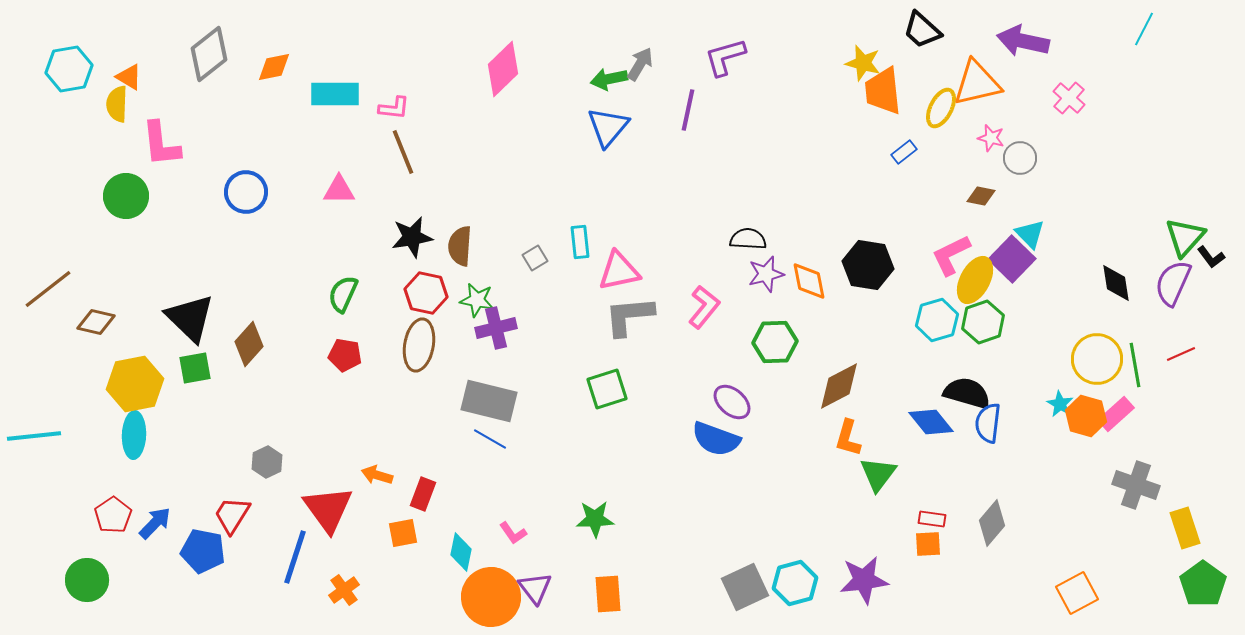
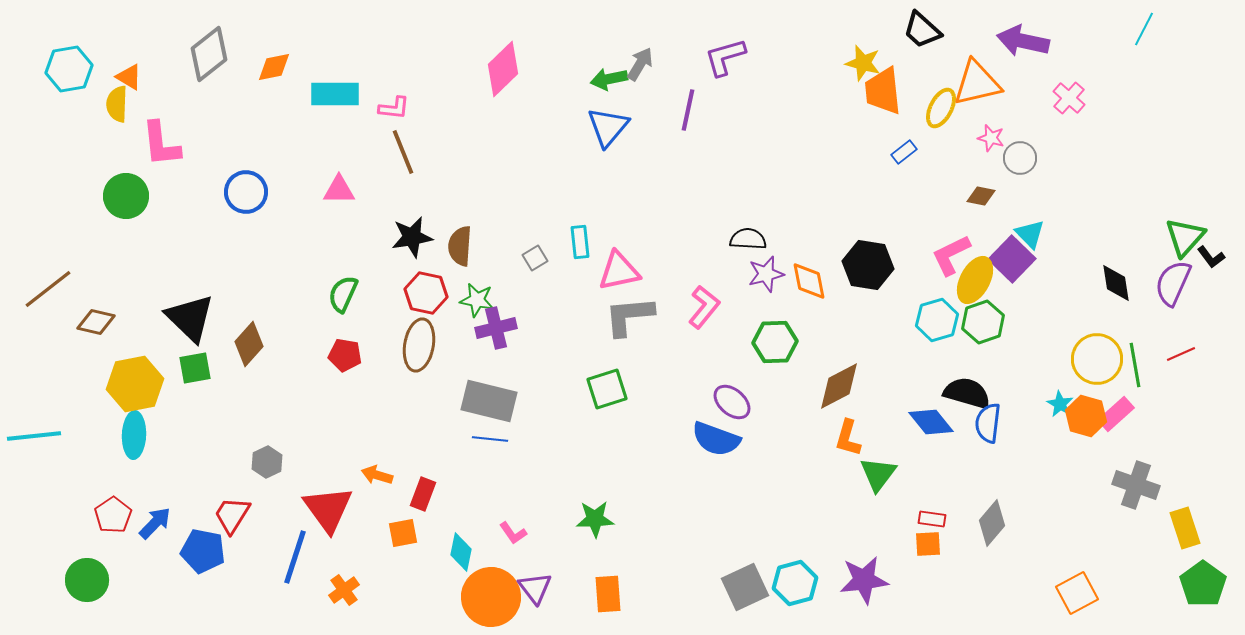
blue line at (490, 439): rotated 24 degrees counterclockwise
